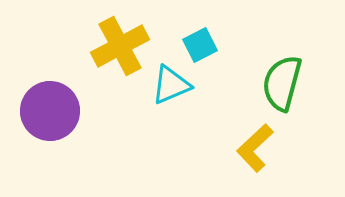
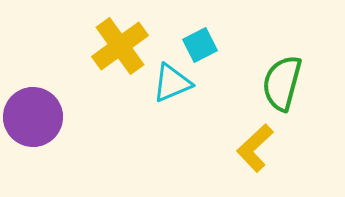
yellow cross: rotated 8 degrees counterclockwise
cyan triangle: moved 1 px right, 2 px up
purple circle: moved 17 px left, 6 px down
